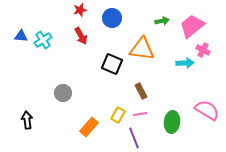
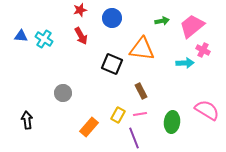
cyan cross: moved 1 px right, 1 px up; rotated 24 degrees counterclockwise
